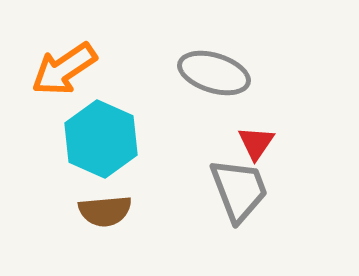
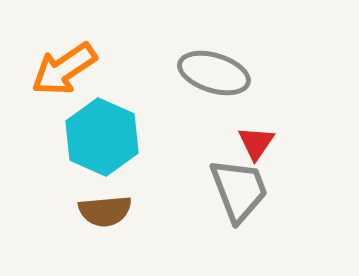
cyan hexagon: moved 1 px right, 2 px up
